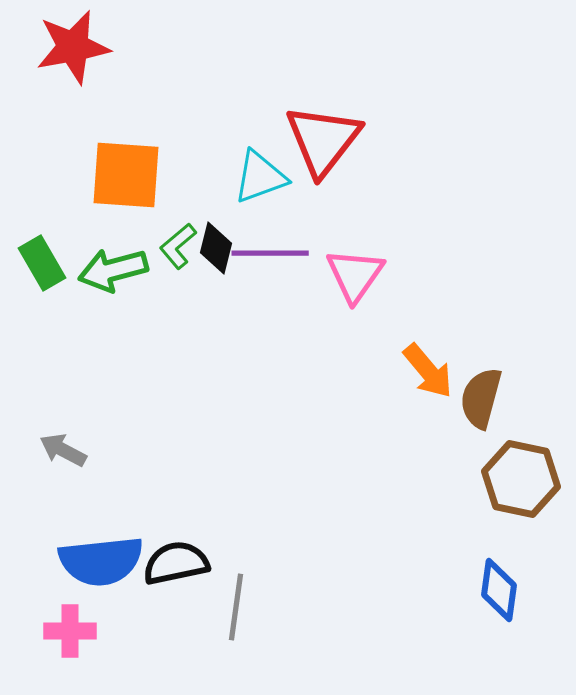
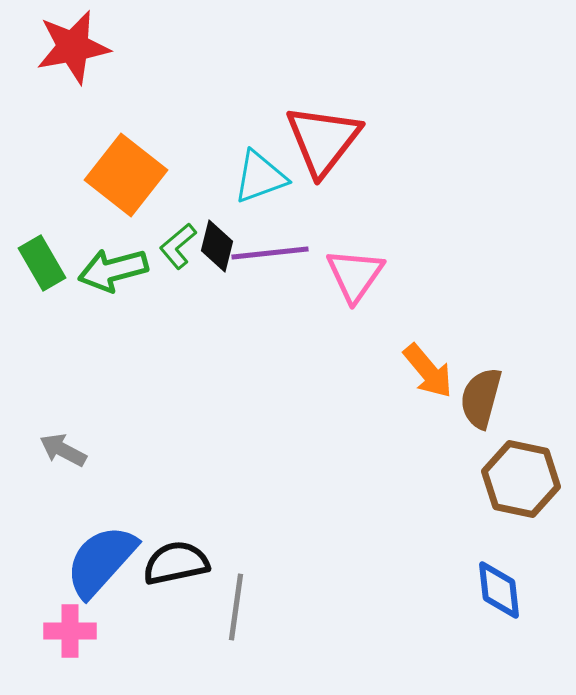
orange square: rotated 34 degrees clockwise
black diamond: moved 1 px right, 2 px up
purple line: rotated 6 degrees counterclockwise
blue semicircle: rotated 138 degrees clockwise
blue diamond: rotated 14 degrees counterclockwise
